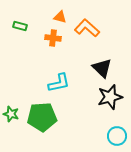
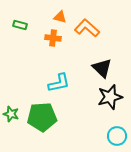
green rectangle: moved 1 px up
